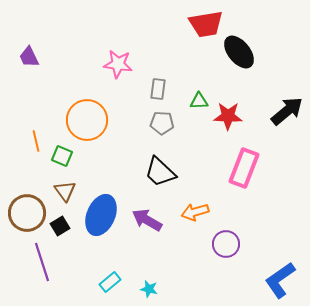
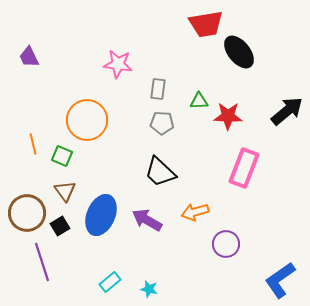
orange line: moved 3 px left, 3 px down
